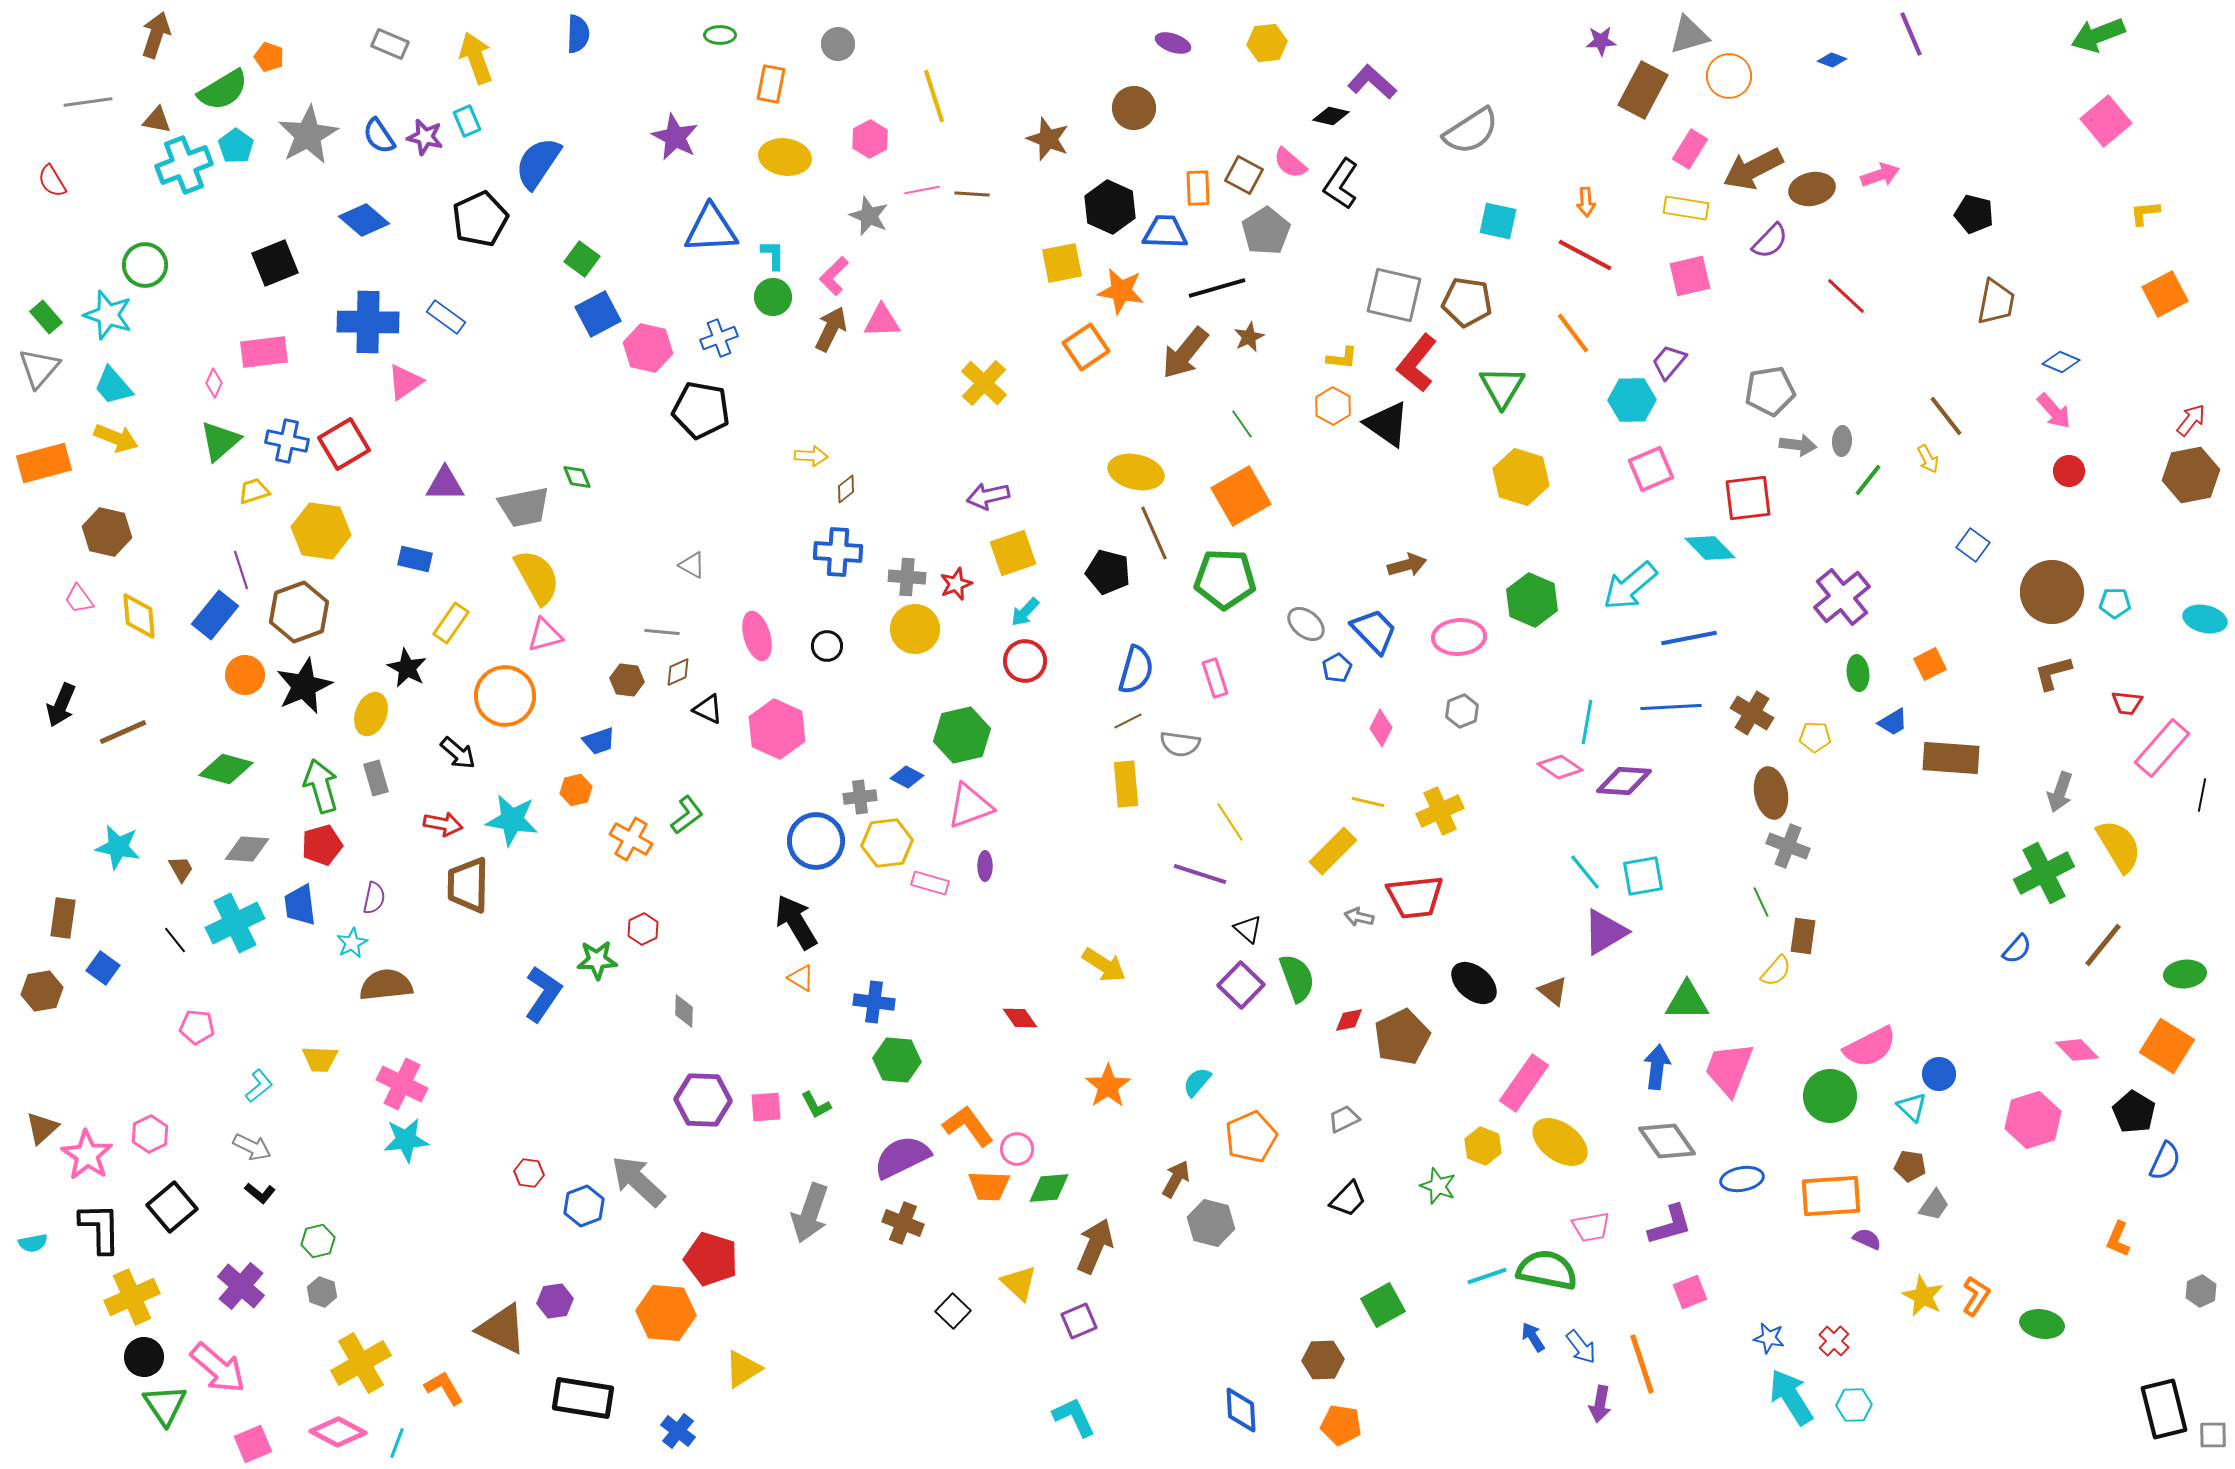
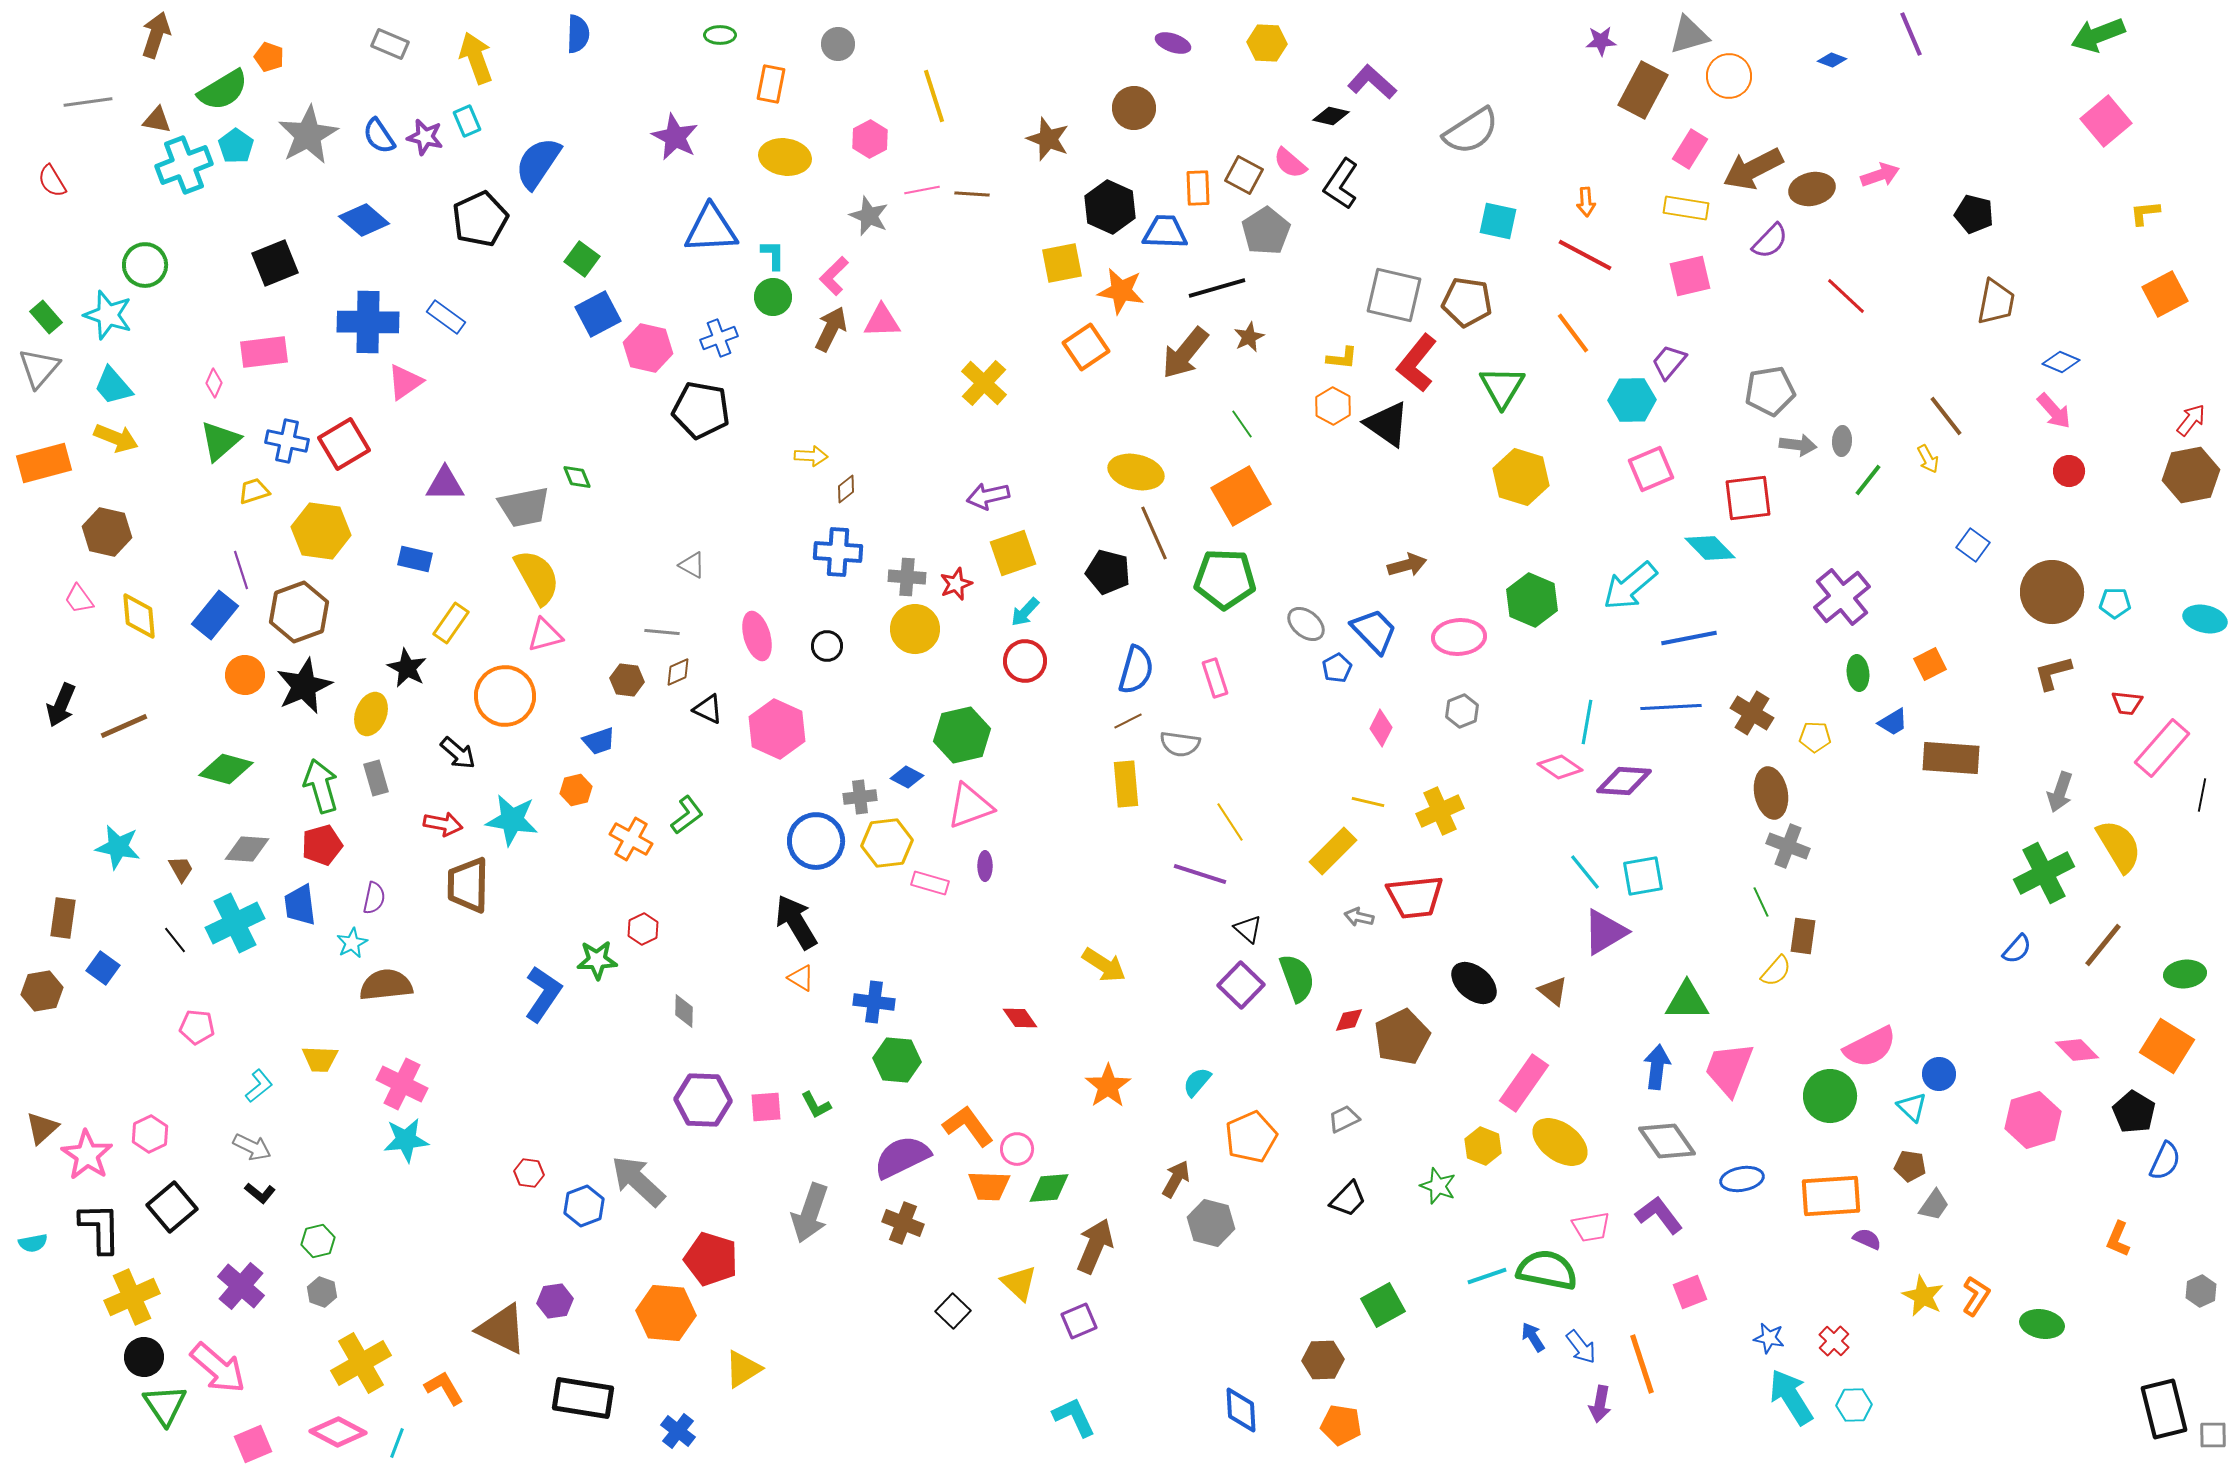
yellow hexagon at (1267, 43): rotated 9 degrees clockwise
brown line at (123, 732): moved 1 px right, 6 px up
purple L-shape at (1670, 1225): moved 11 px left, 10 px up; rotated 111 degrees counterclockwise
